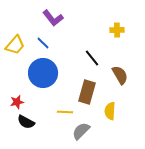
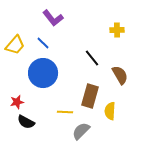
brown rectangle: moved 3 px right, 4 px down
